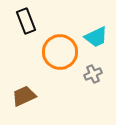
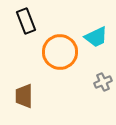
gray cross: moved 10 px right, 8 px down
brown trapezoid: rotated 65 degrees counterclockwise
